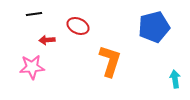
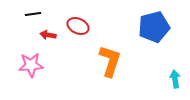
black line: moved 1 px left
red arrow: moved 1 px right, 5 px up; rotated 14 degrees clockwise
pink star: moved 1 px left, 2 px up
